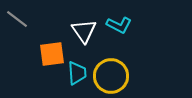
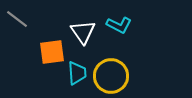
white triangle: moved 1 px left, 1 px down
orange square: moved 2 px up
